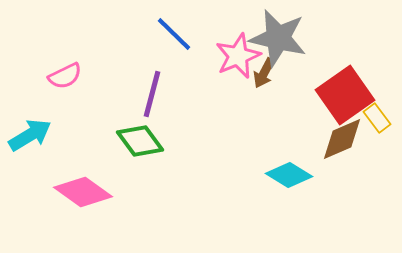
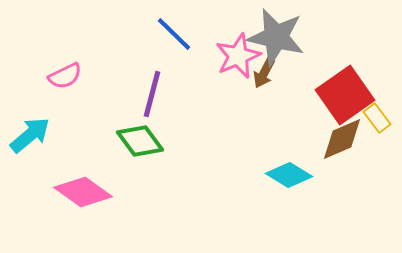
gray star: moved 2 px left, 1 px up
cyan arrow: rotated 9 degrees counterclockwise
